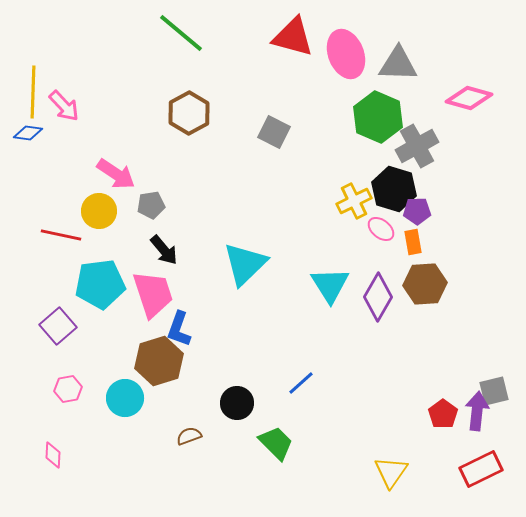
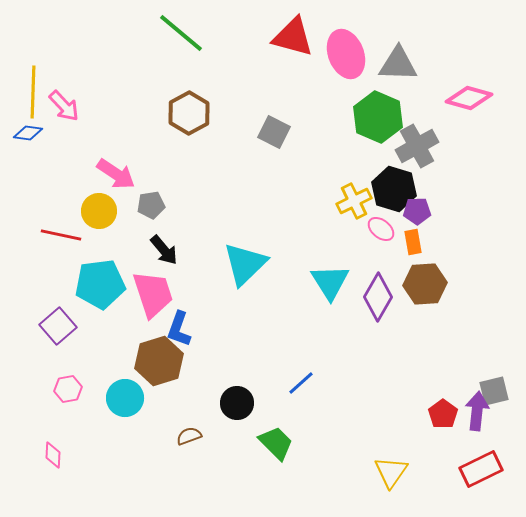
cyan triangle at (330, 285): moved 3 px up
